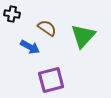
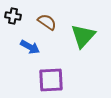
black cross: moved 1 px right, 2 px down
brown semicircle: moved 6 px up
purple square: rotated 12 degrees clockwise
